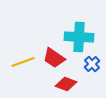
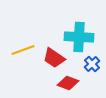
yellow line: moved 12 px up
red diamond: moved 2 px right, 1 px up
